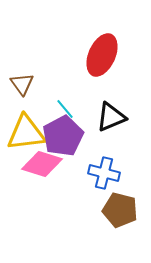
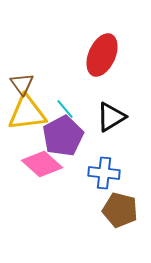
black triangle: rotated 8 degrees counterclockwise
yellow triangle: moved 1 px right, 20 px up
pink diamond: rotated 24 degrees clockwise
blue cross: rotated 8 degrees counterclockwise
